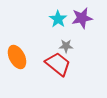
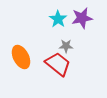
orange ellipse: moved 4 px right
